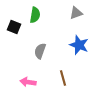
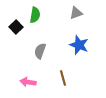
black square: moved 2 px right; rotated 24 degrees clockwise
